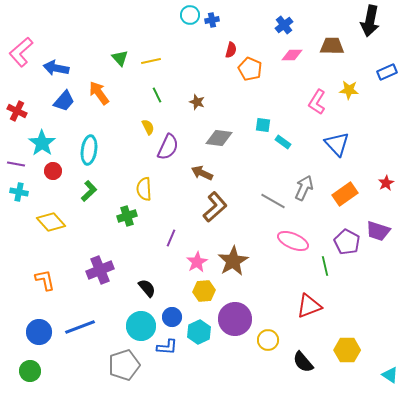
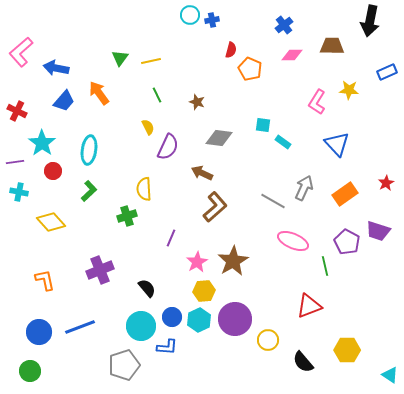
green triangle at (120, 58): rotated 18 degrees clockwise
purple line at (16, 164): moved 1 px left, 2 px up; rotated 18 degrees counterclockwise
cyan hexagon at (199, 332): moved 12 px up
